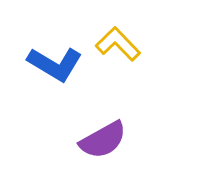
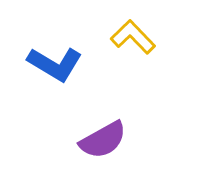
yellow L-shape: moved 15 px right, 7 px up
